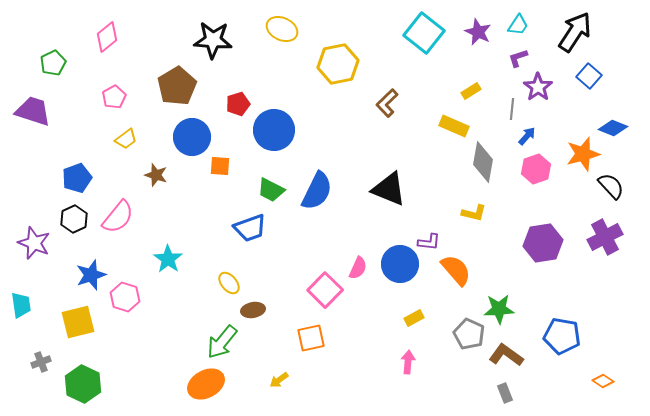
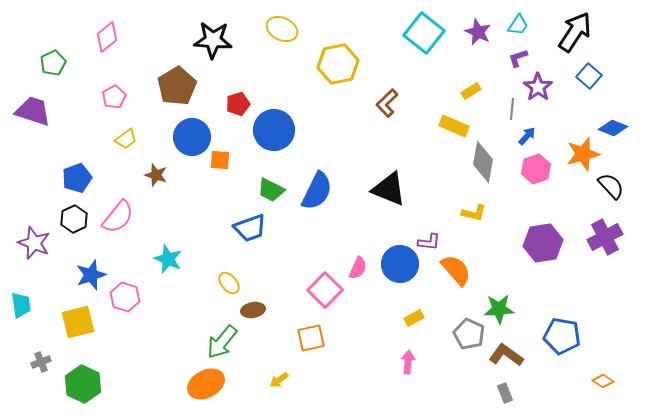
orange square at (220, 166): moved 6 px up
cyan star at (168, 259): rotated 12 degrees counterclockwise
